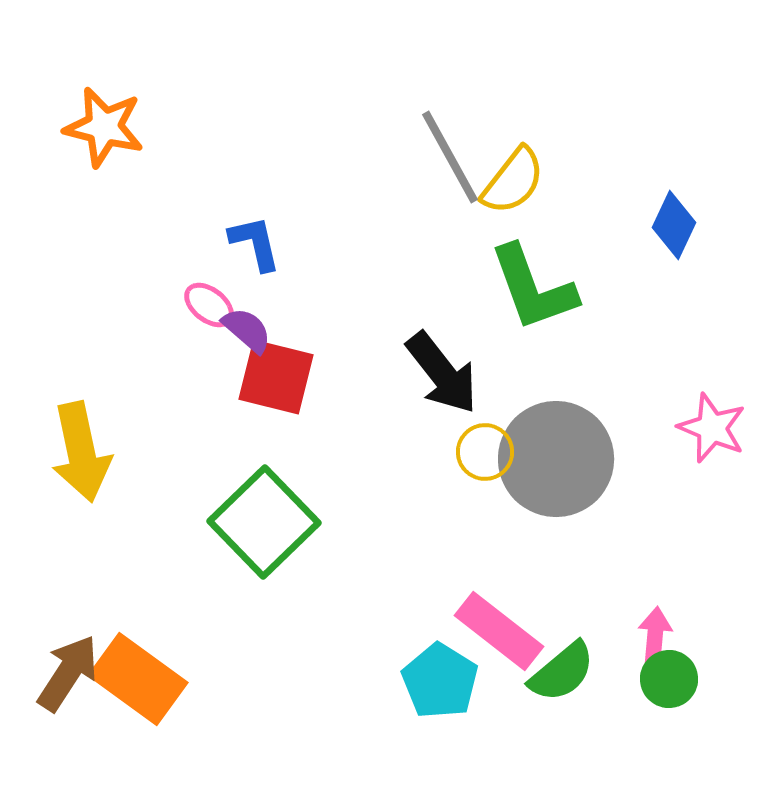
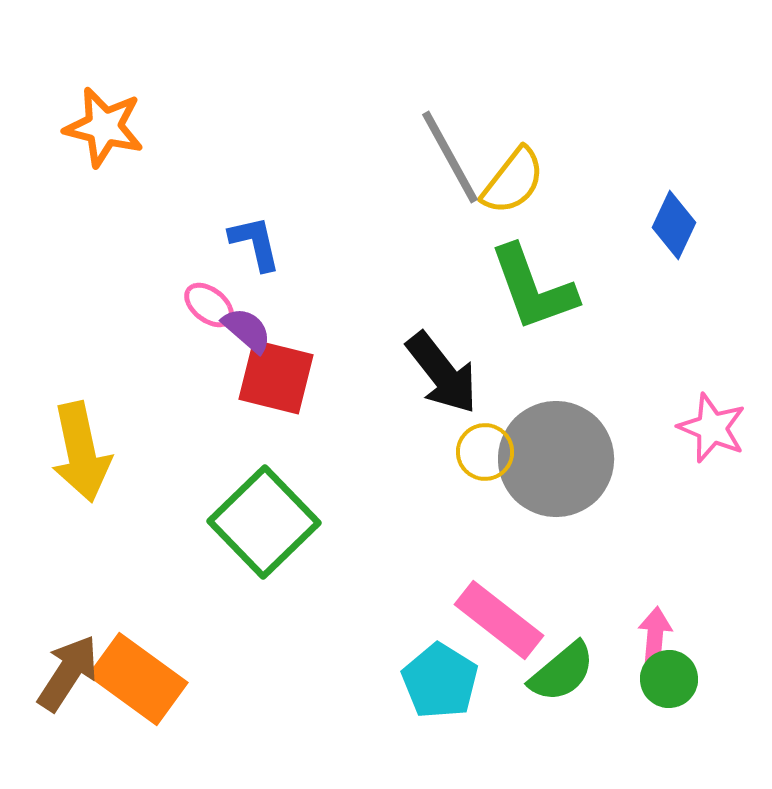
pink rectangle: moved 11 px up
